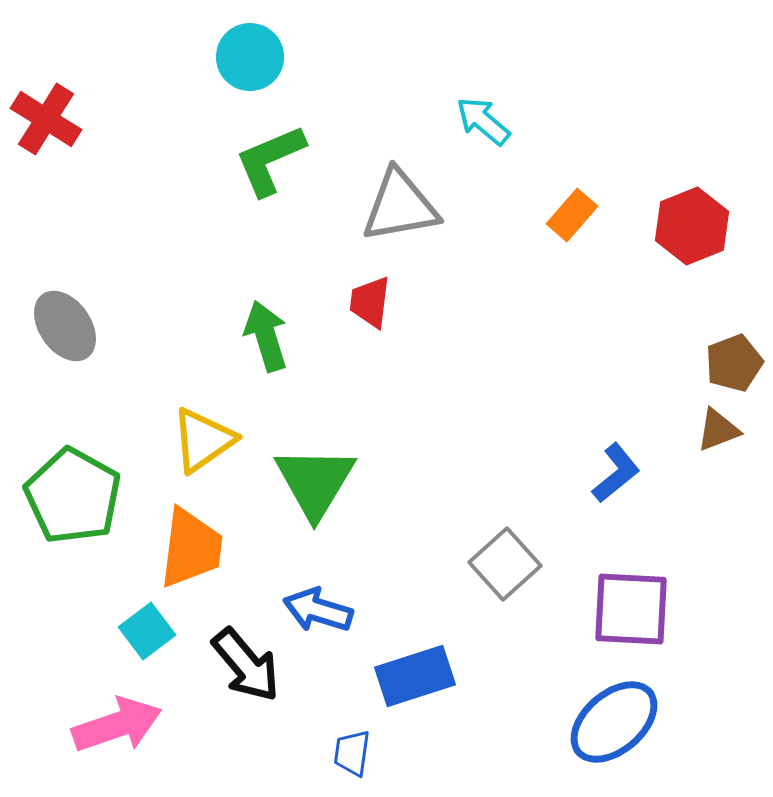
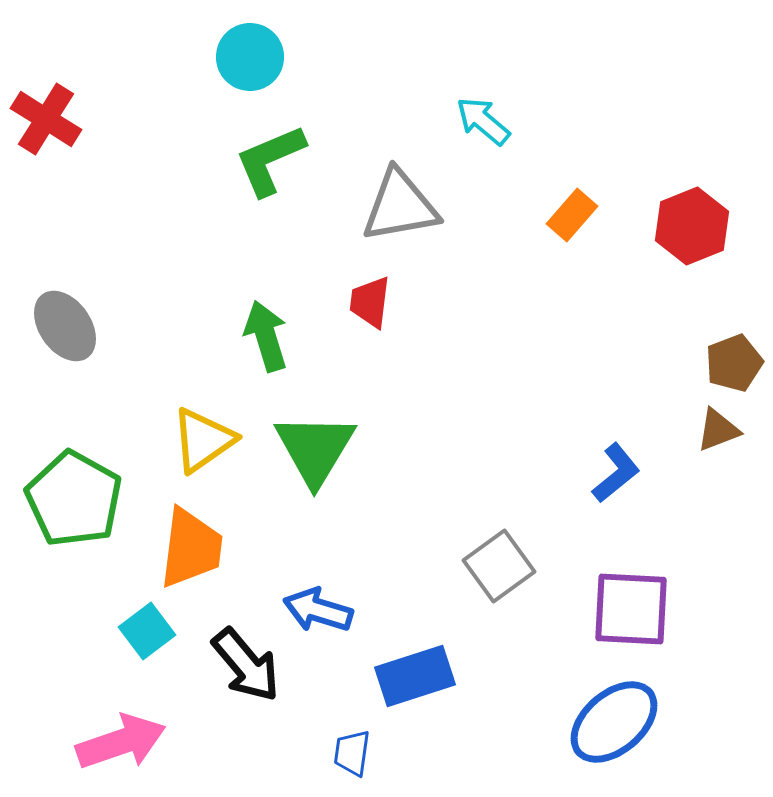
green triangle: moved 33 px up
green pentagon: moved 1 px right, 3 px down
gray square: moved 6 px left, 2 px down; rotated 6 degrees clockwise
pink arrow: moved 4 px right, 17 px down
